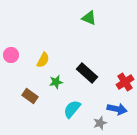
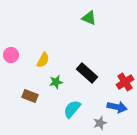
brown rectangle: rotated 14 degrees counterclockwise
blue arrow: moved 2 px up
